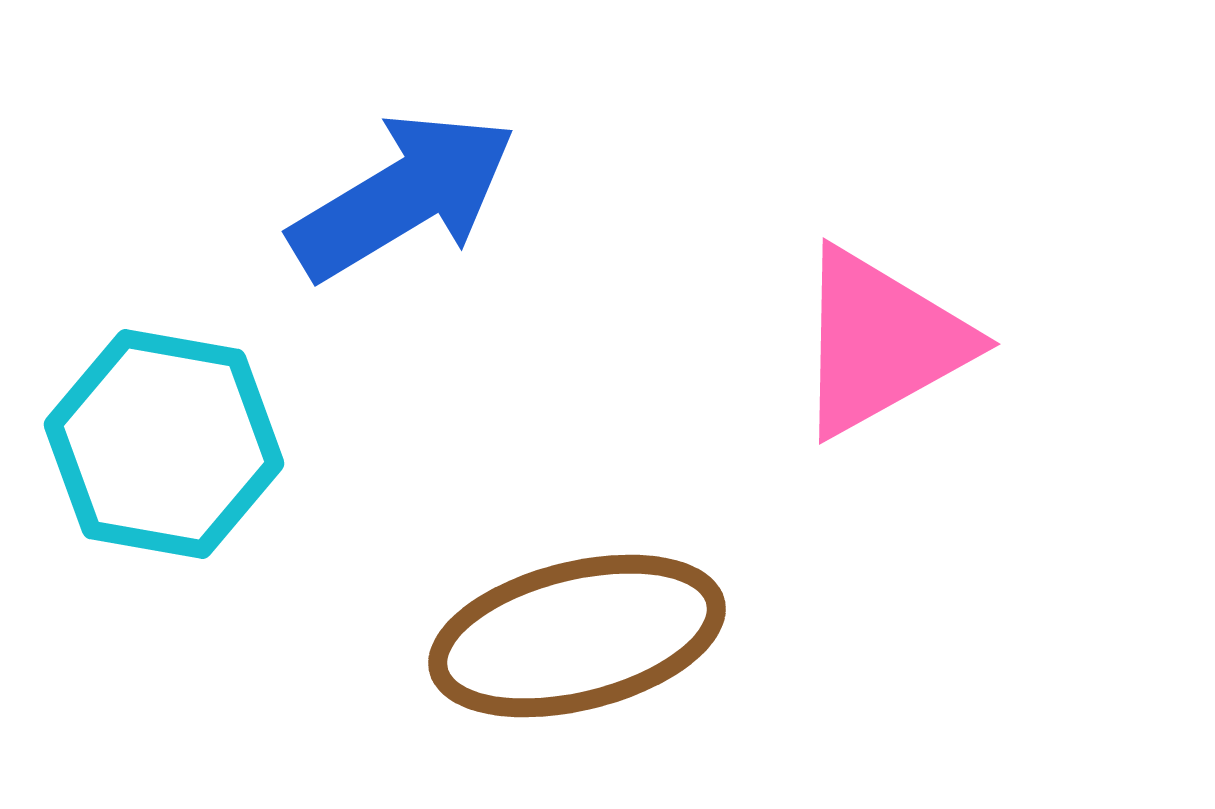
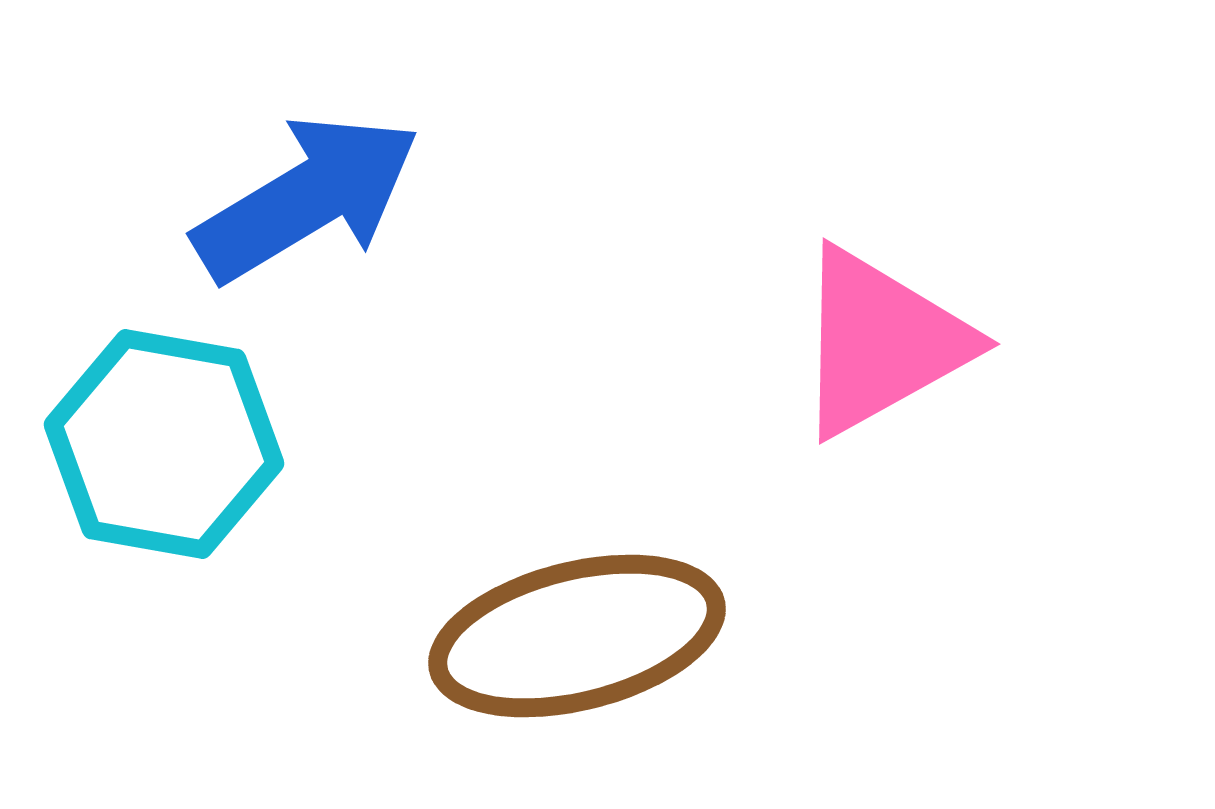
blue arrow: moved 96 px left, 2 px down
